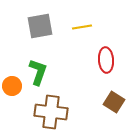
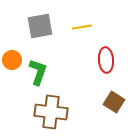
orange circle: moved 26 px up
